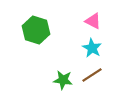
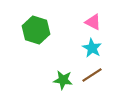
pink triangle: moved 1 px down
